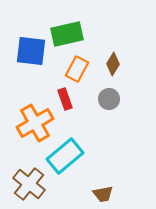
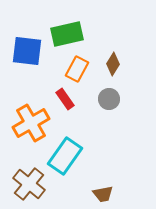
blue square: moved 4 px left
red rectangle: rotated 15 degrees counterclockwise
orange cross: moved 4 px left
cyan rectangle: rotated 15 degrees counterclockwise
